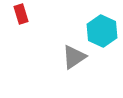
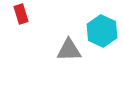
gray triangle: moved 5 px left, 7 px up; rotated 32 degrees clockwise
